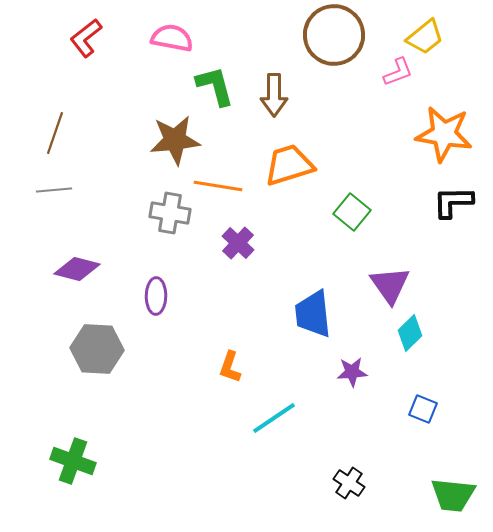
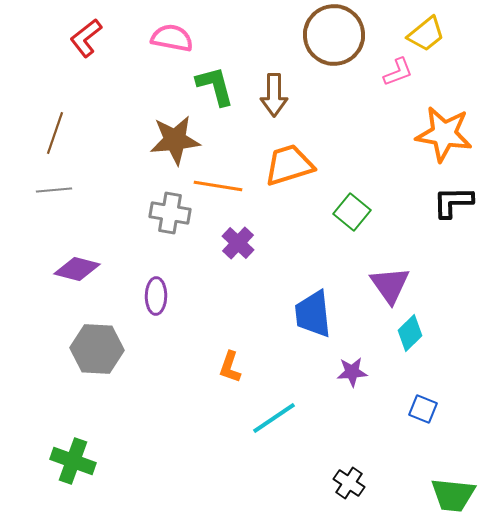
yellow trapezoid: moved 1 px right, 3 px up
